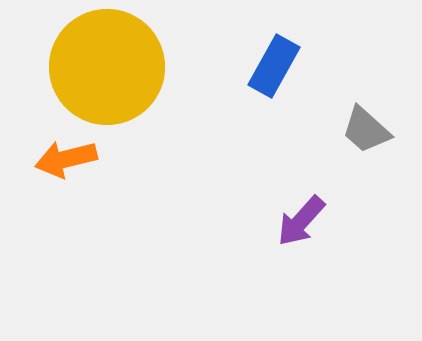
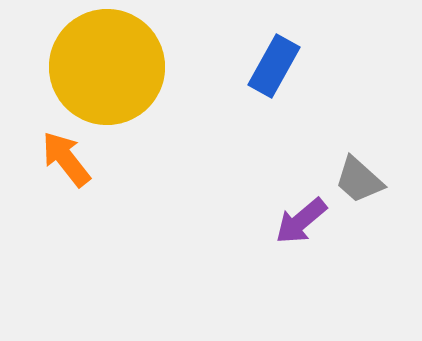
gray trapezoid: moved 7 px left, 50 px down
orange arrow: rotated 66 degrees clockwise
purple arrow: rotated 8 degrees clockwise
